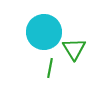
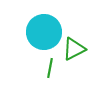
green triangle: rotated 35 degrees clockwise
